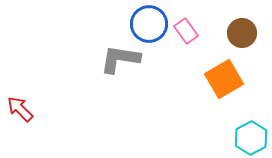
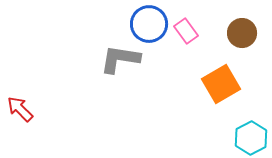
orange square: moved 3 px left, 5 px down
